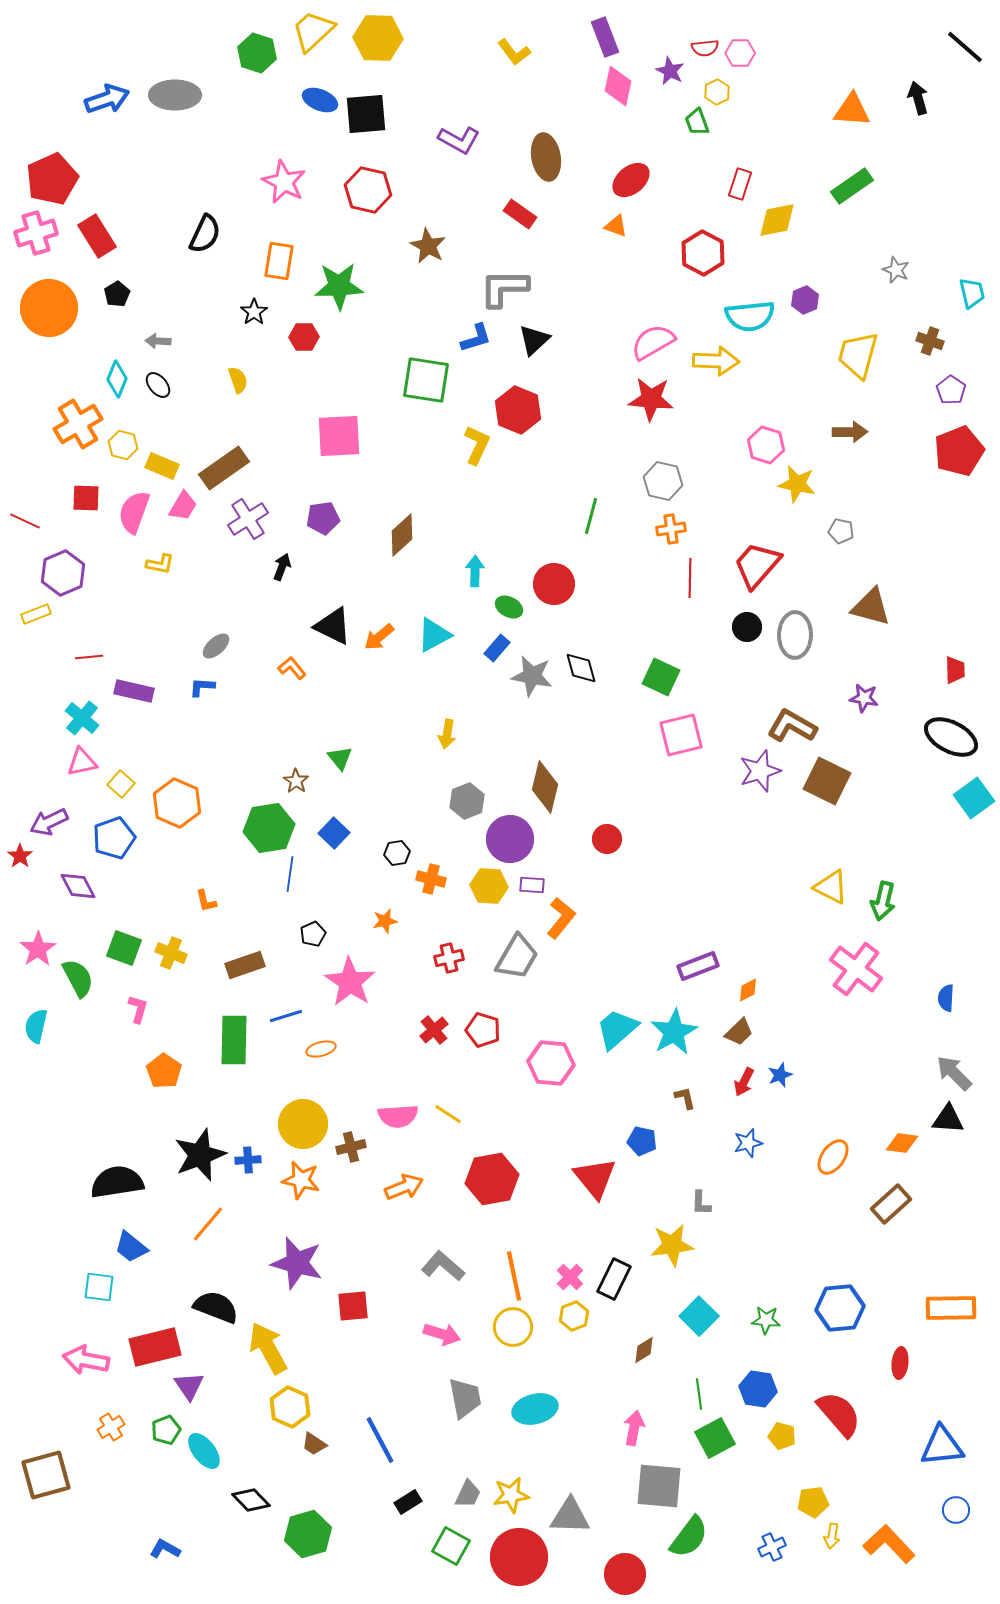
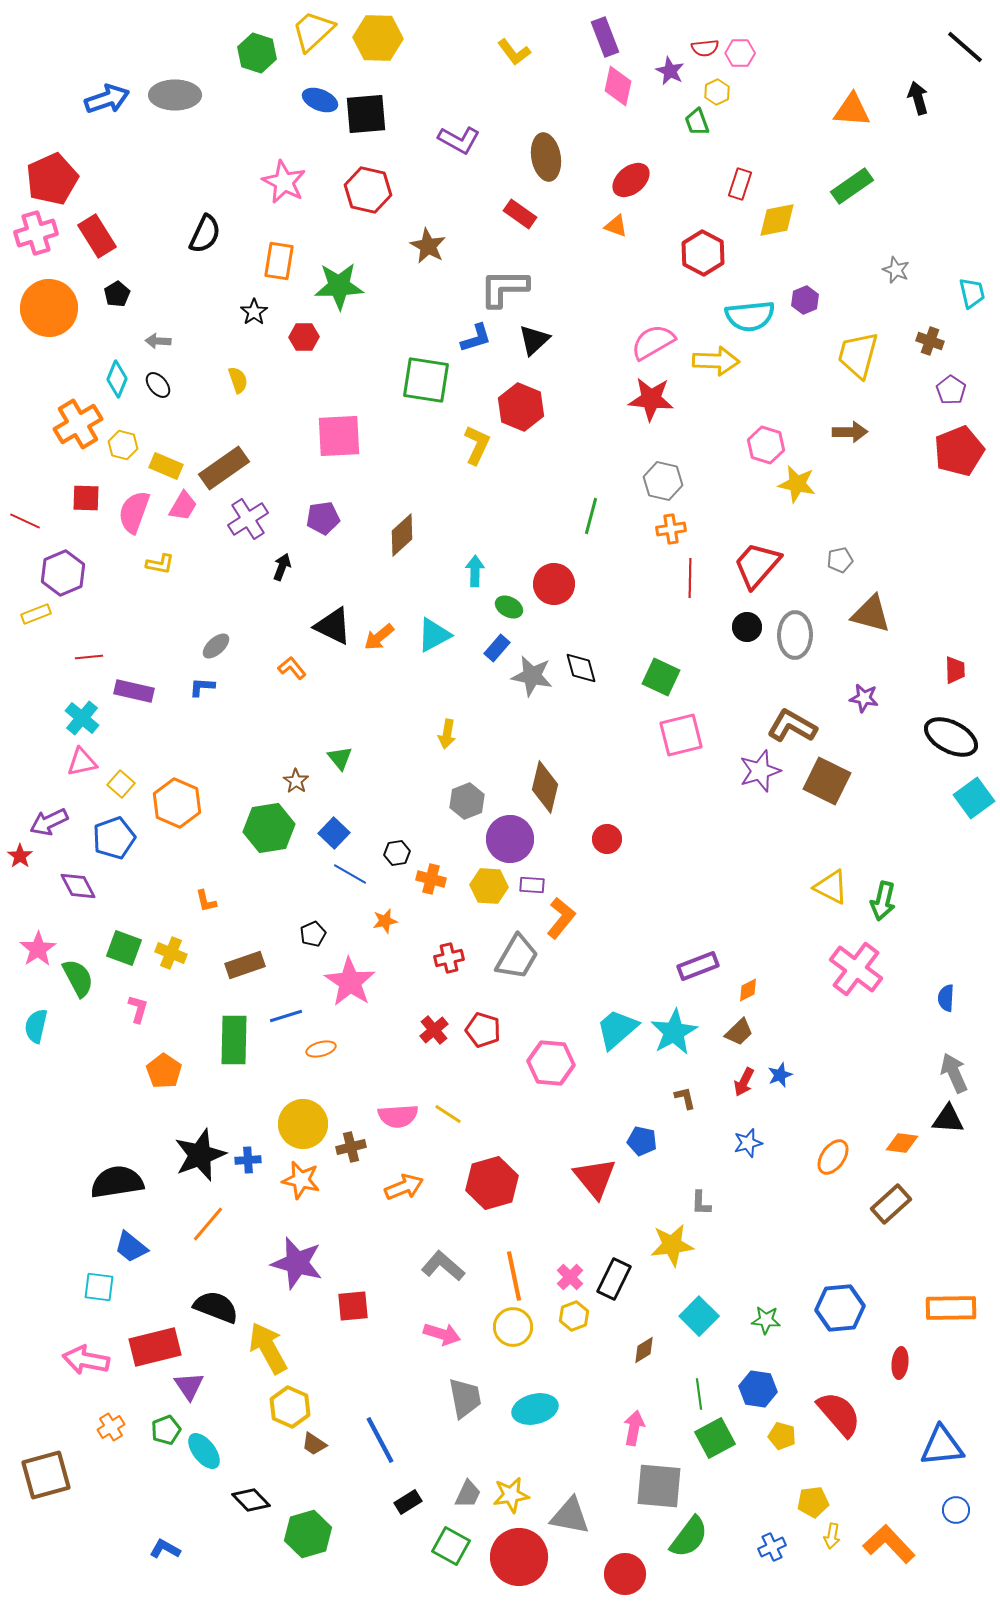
red hexagon at (518, 410): moved 3 px right, 3 px up
yellow rectangle at (162, 466): moved 4 px right
gray pentagon at (841, 531): moved 1 px left, 29 px down; rotated 25 degrees counterclockwise
brown triangle at (871, 607): moved 7 px down
blue line at (290, 874): moved 60 px right; rotated 68 degrees counterclockwise
gray arrow at (954, 1073): rotated 21 degrees clockwise
red hexagon at (492, 1179): moved 4 px down; rotated 6 degrees counterclockwise
gray triangle at (570, 1516): rotated 9 degrees clockwise
